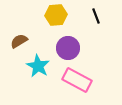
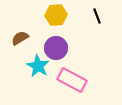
black line: moved 1 px right
brown semicircle: moved 1 px right, 3 px up
purple circle: moved 12 px left
pink rectangle: moved 5 px left
